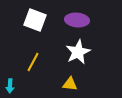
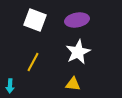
purple ellipse: rotated 15 degrees counterclockwise
yellow triangle: moved 3 px right
